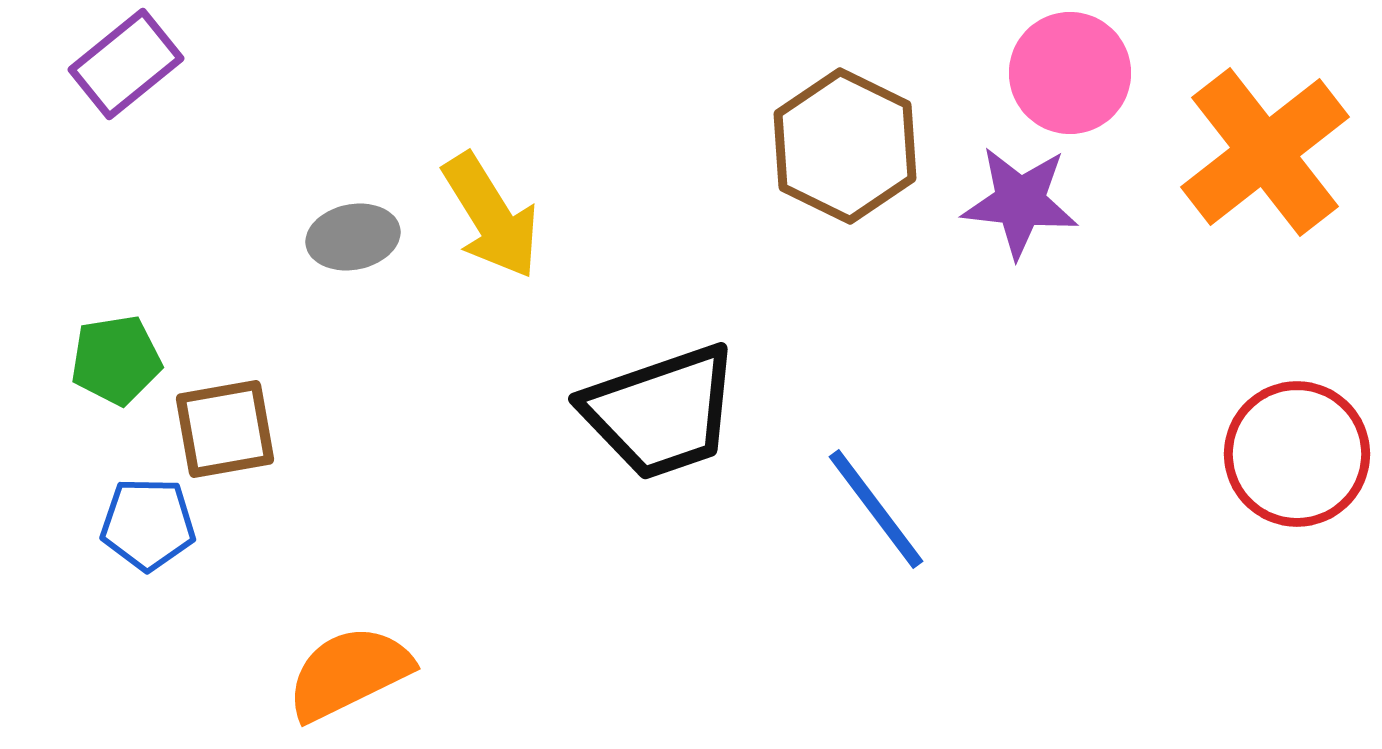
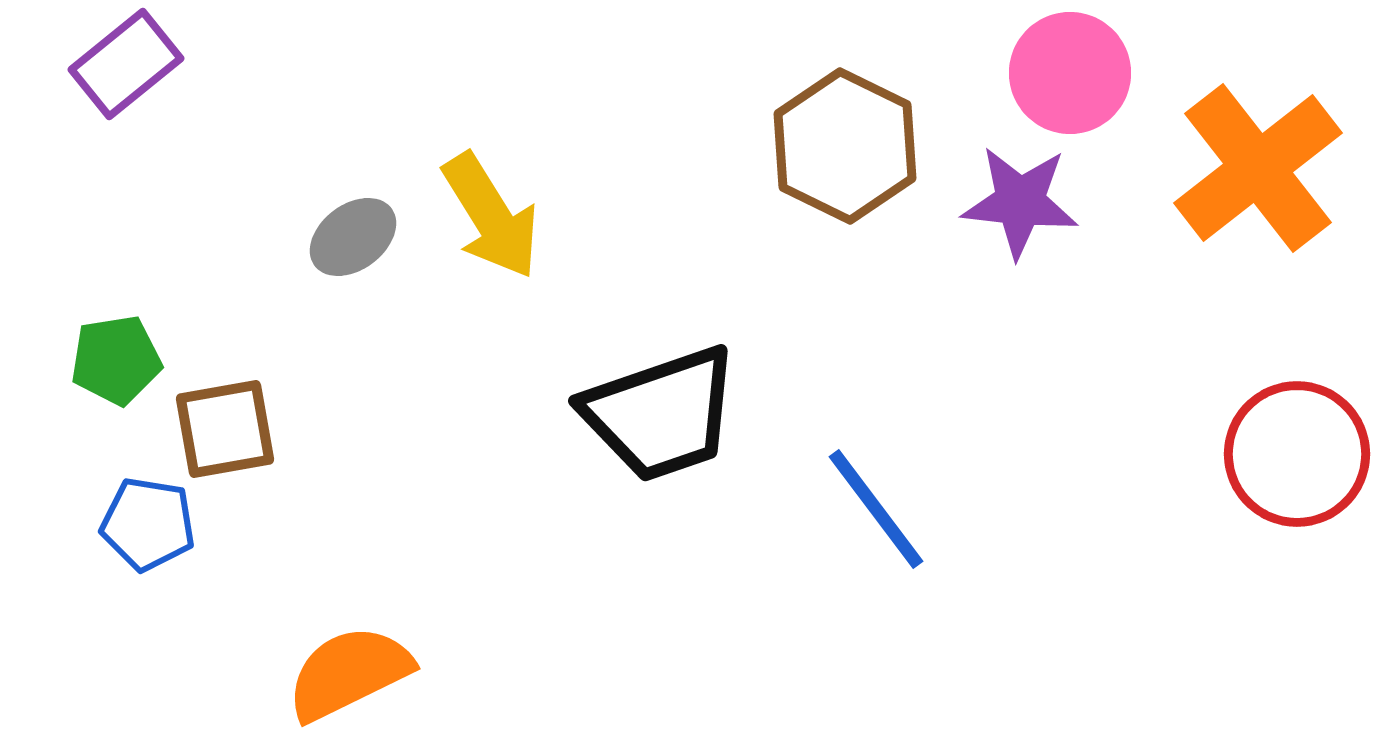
orange cross: moved 7 px left, 16 px down
gray ellipse: rotated 26 degrees counterclockwise
black trapezoid: moved 2 px down
blue pentagon: rotated 8 degrees clockwise
